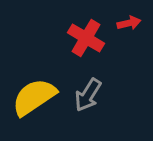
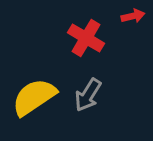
red arrow: moved 4 px right, 7 px up
